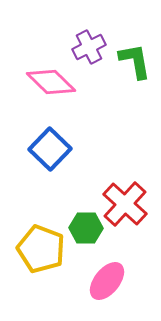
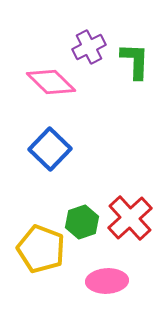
green L-shape: rotated 12 degrees clockwise
red cross: moved 5 px right, 14 px down; rotated 6 degrees clockwise
green hexagon: moved 4 px left, 6 px up; rotated 20 degrees counterclockwise
pink ellipse: rotated 48 degrees clockwise
